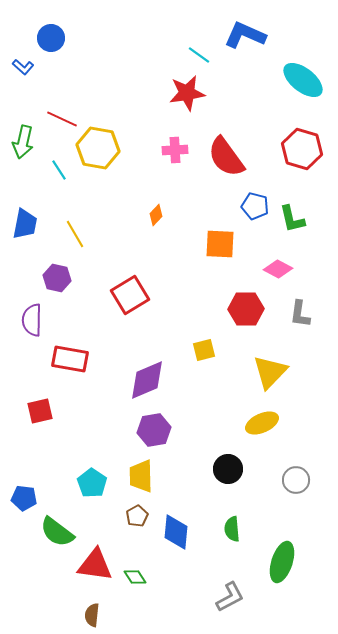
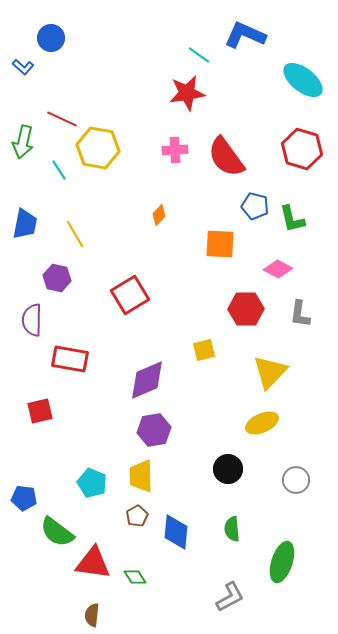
orange diamond at (156, 215): moved 3 px right
cyan pentagon at (92, 483): rotated 12 degrees counterclockwise
red triangle at (95, 565): moved 2 px left, 2 px up
